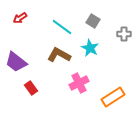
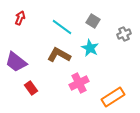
red arrow: rotated 144 degrees clockwise
gray cross: rotated 24 degrees counterclockwise
